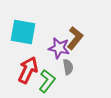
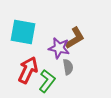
brown L-shape: rotated 20 degrees clockwise
